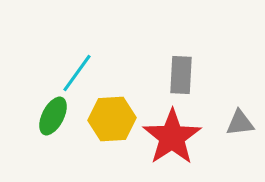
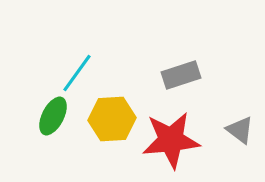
gray rectangle: rotated 69 degrees clockwise
gray triangle: moved 7 px down; rotated 44 degrees clockwise
red star: moved 1 px left, 3 px down; rotated 28 degrees clockwise
